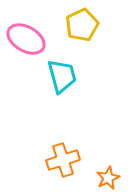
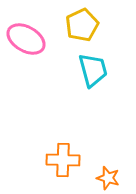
cyan trapezoid: moved 31 px right, 6 px up
orange cross: rotated 20 degrees clockwise
orange star: rotated 30 degrees counterclockwise
